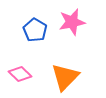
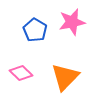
pink diamond: moved 1 px right, 1 px up
